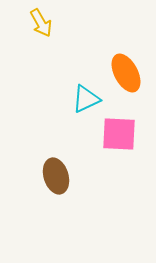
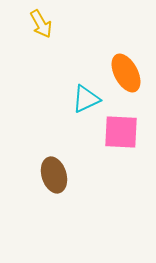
yellow arrow: moved 1 px down
pink square: moved 2 px right, 2 px up
brown ellipse: moved 2 px left, 1 px up
